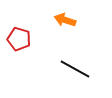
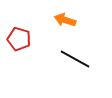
black line: moved 10 px up
